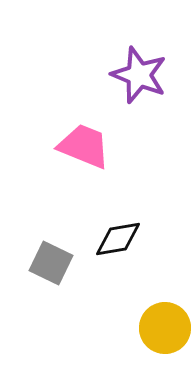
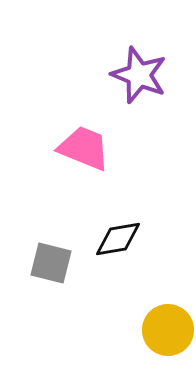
pink trapezoid: moved 2 px down
gray square: rotated 12 degrees counterclockwise
yellow circle: moved 3 px right, 2 px down
